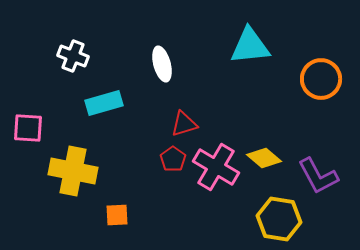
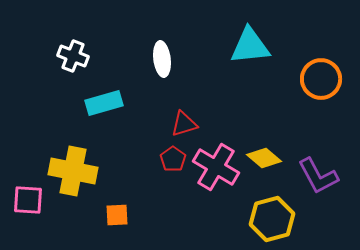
white ellipse: moved 5 px up; rotated 8 degrees clockwise
pink square: moved 72 px down
yellow hexagon: moved 7 px left; rotated 24 degrees counterclockwise
